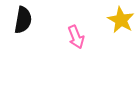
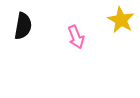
black semicircle: moved 6 px down
